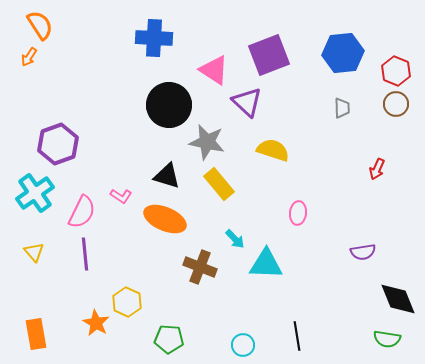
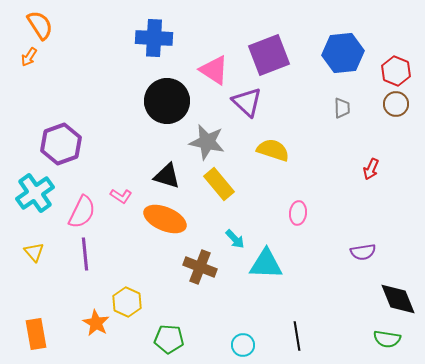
black circle: moved 2 px left, 4 px up
purple hexagon: moved 3 px right
red arrow: moved 6 px left
